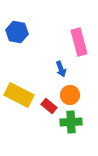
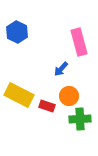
blue hexagon: rotated 15 degrees clockwise
blue arrow: rotated 63 degrees clockwise
orange circle: moved 1 px left, 1 px down
red rectangle: moved 2 px left; rotated 21 degrees counterclockwise
green cross: moved 9 px right, 3 px up
